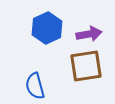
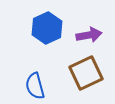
purple arrow: moved 1 px down
brown square: moved 7 px down; rotated 16 degrees counterclockwise
